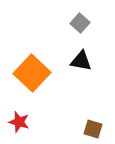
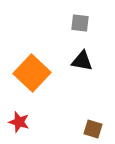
gray square: rotated 36 degrees counterclockwise
black triangle: moved 1 px right
